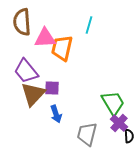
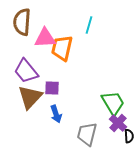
brown semicircle: rotated 8 degrees clockwise
brown triangle: moved 3 px left, 3 px down
purple cross: moved 1 px left
